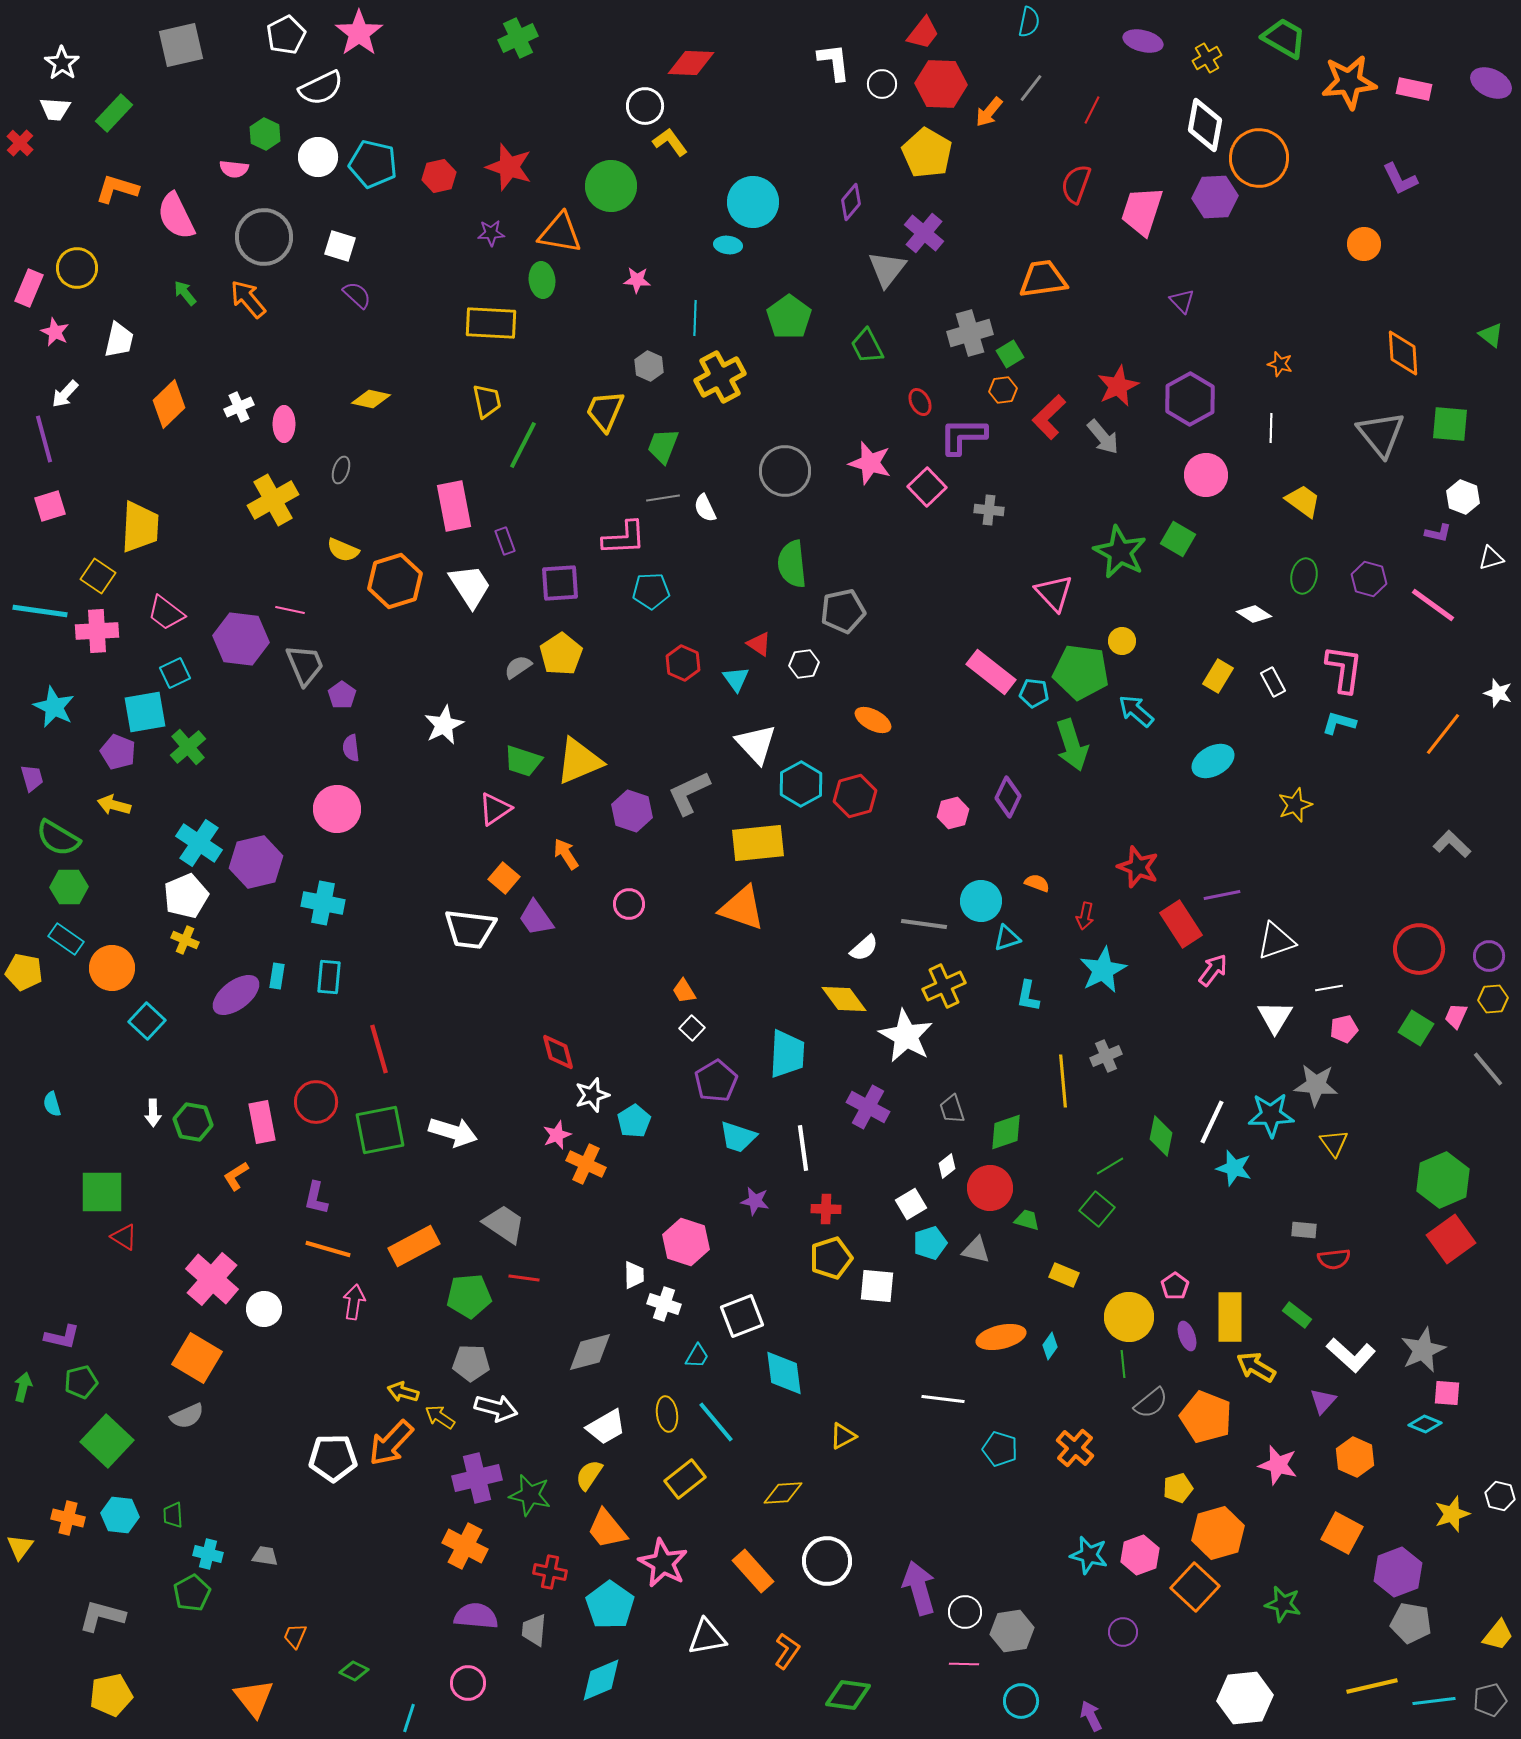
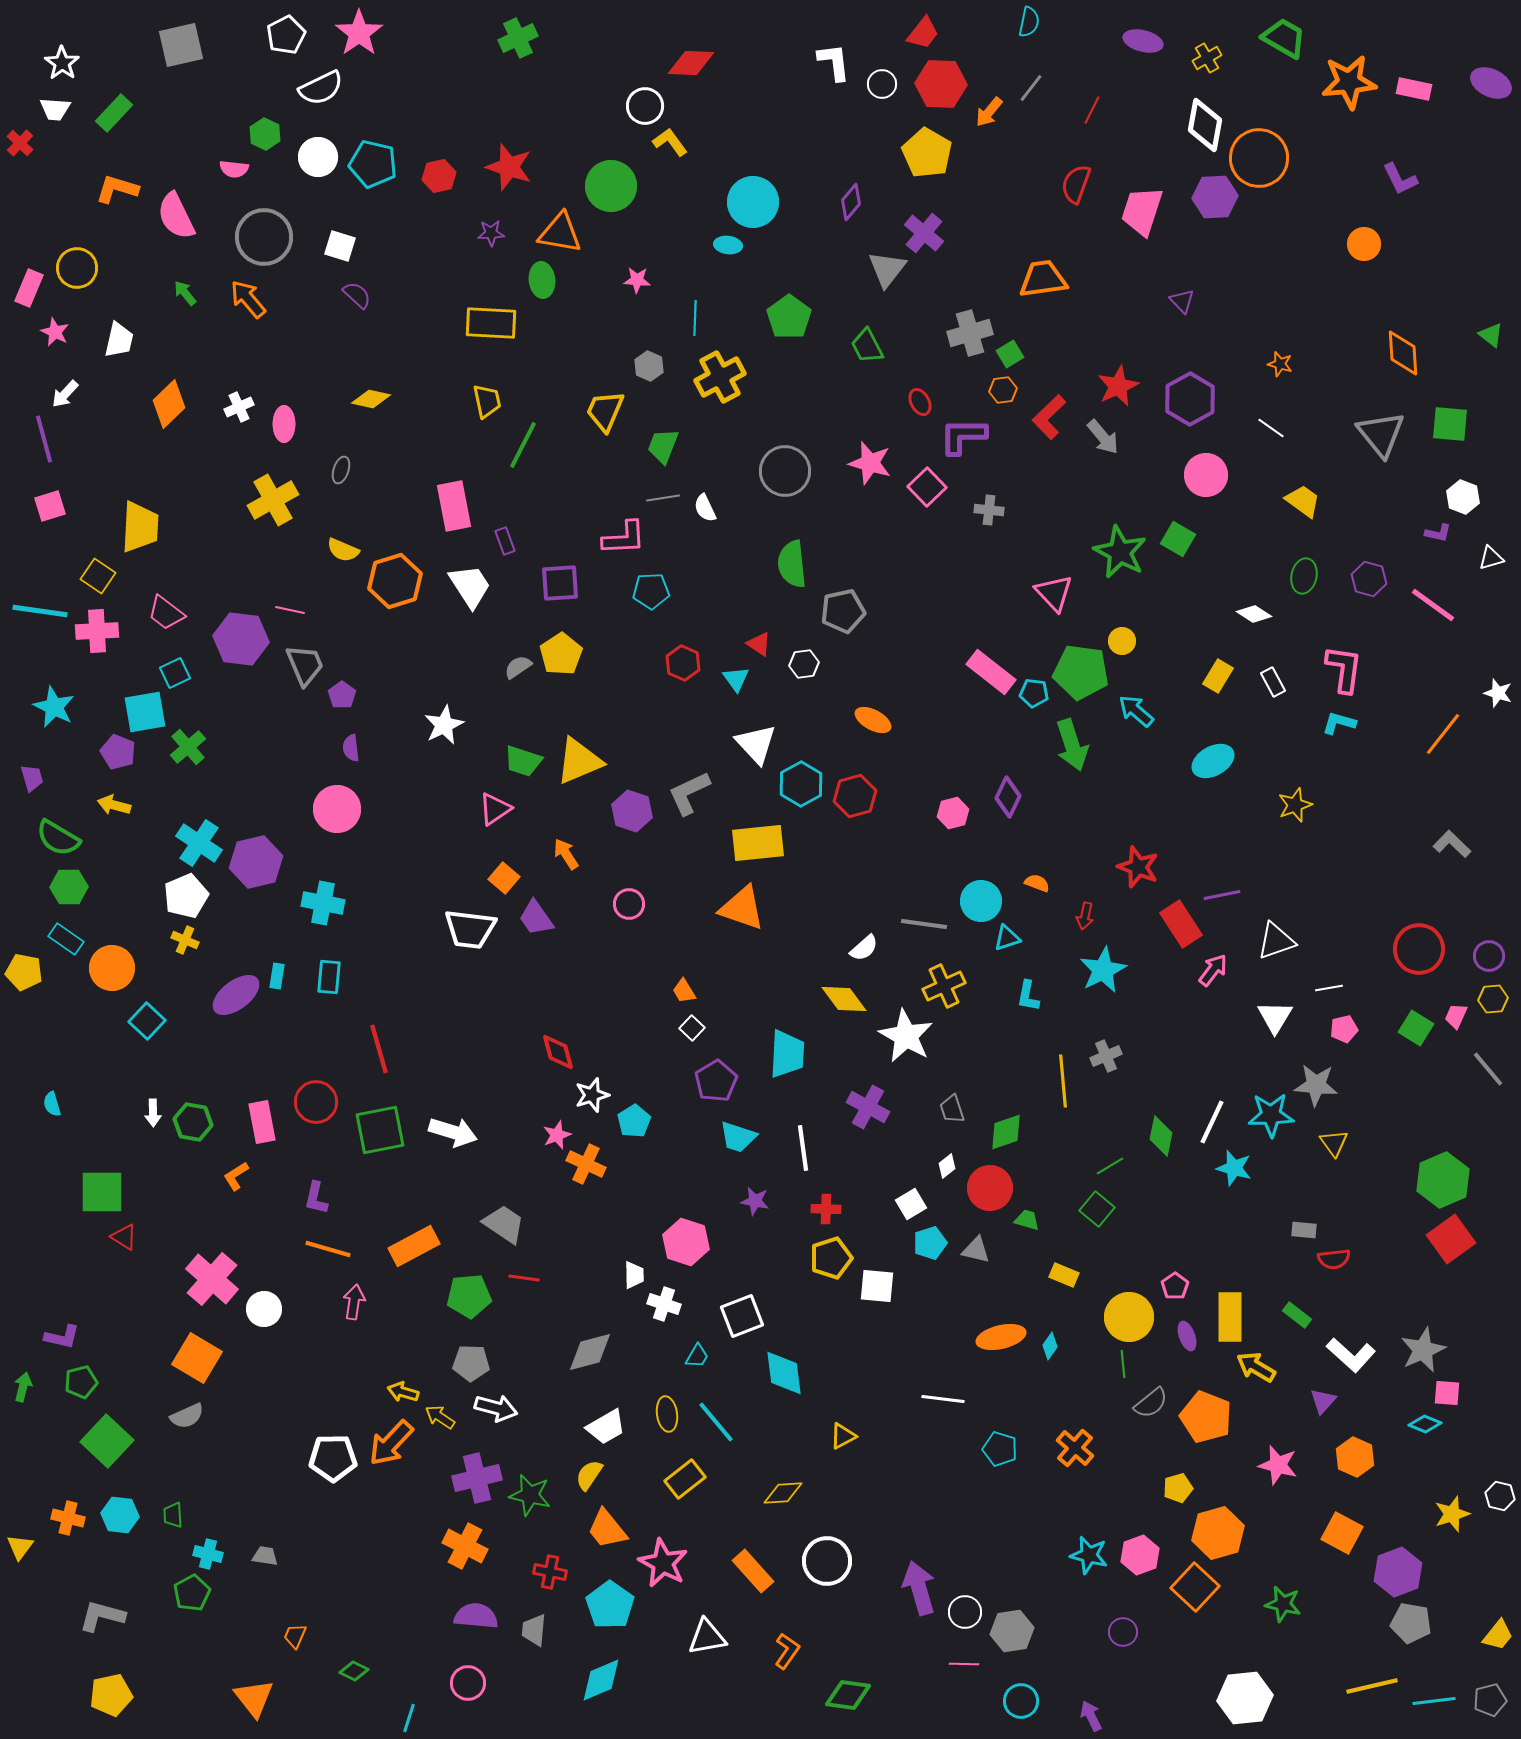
white line at (1271, 428): rotated 56 degrees counterclockwise
